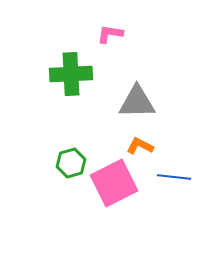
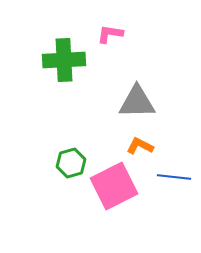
green cross: moved 7 px left, 14 px up
pink square: moved 3 px down
